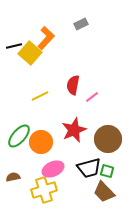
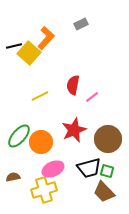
yellow square: moved 1 px left
